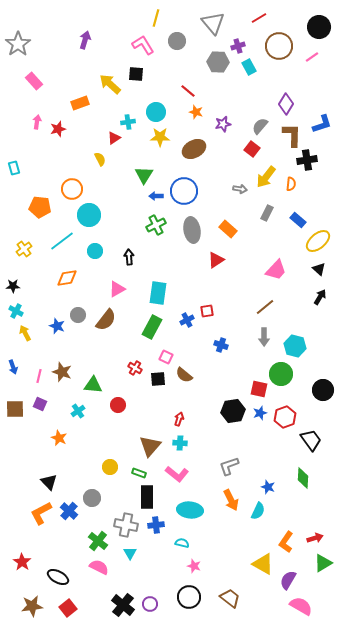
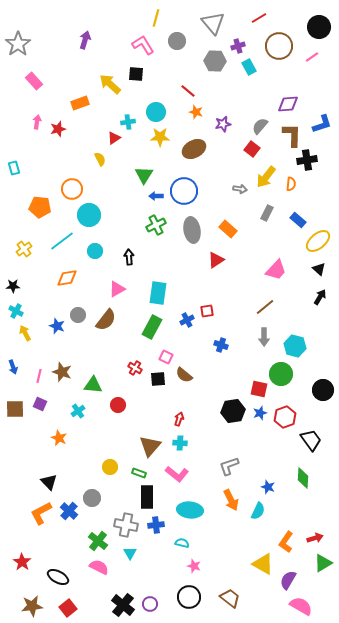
gray hexagon at (218, 62): moved 3 px left, 1 px up
purple diamond at (286, 104): moved 2 px right; rotated 55 degrees clockwise
